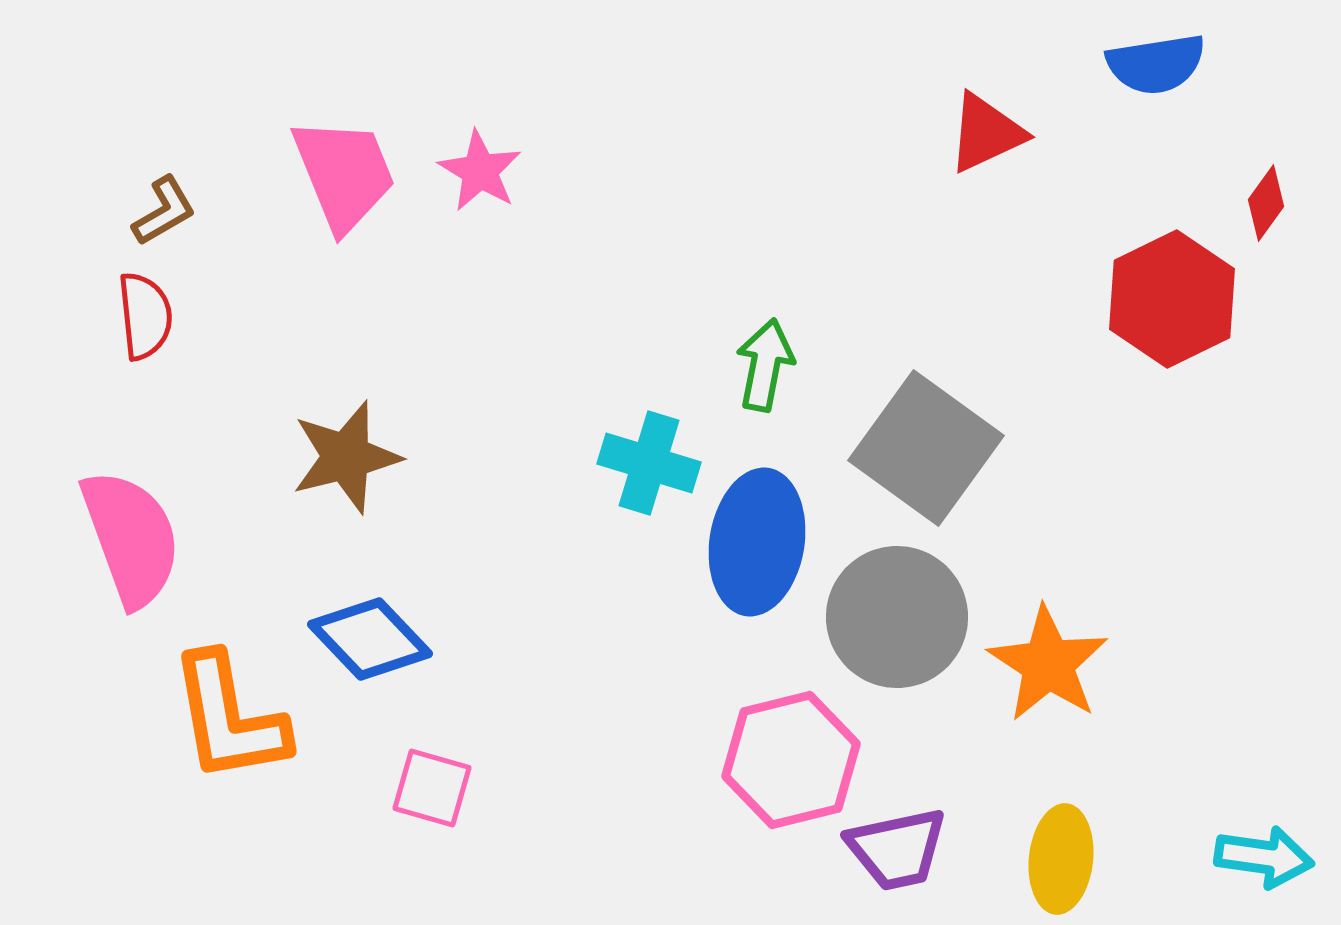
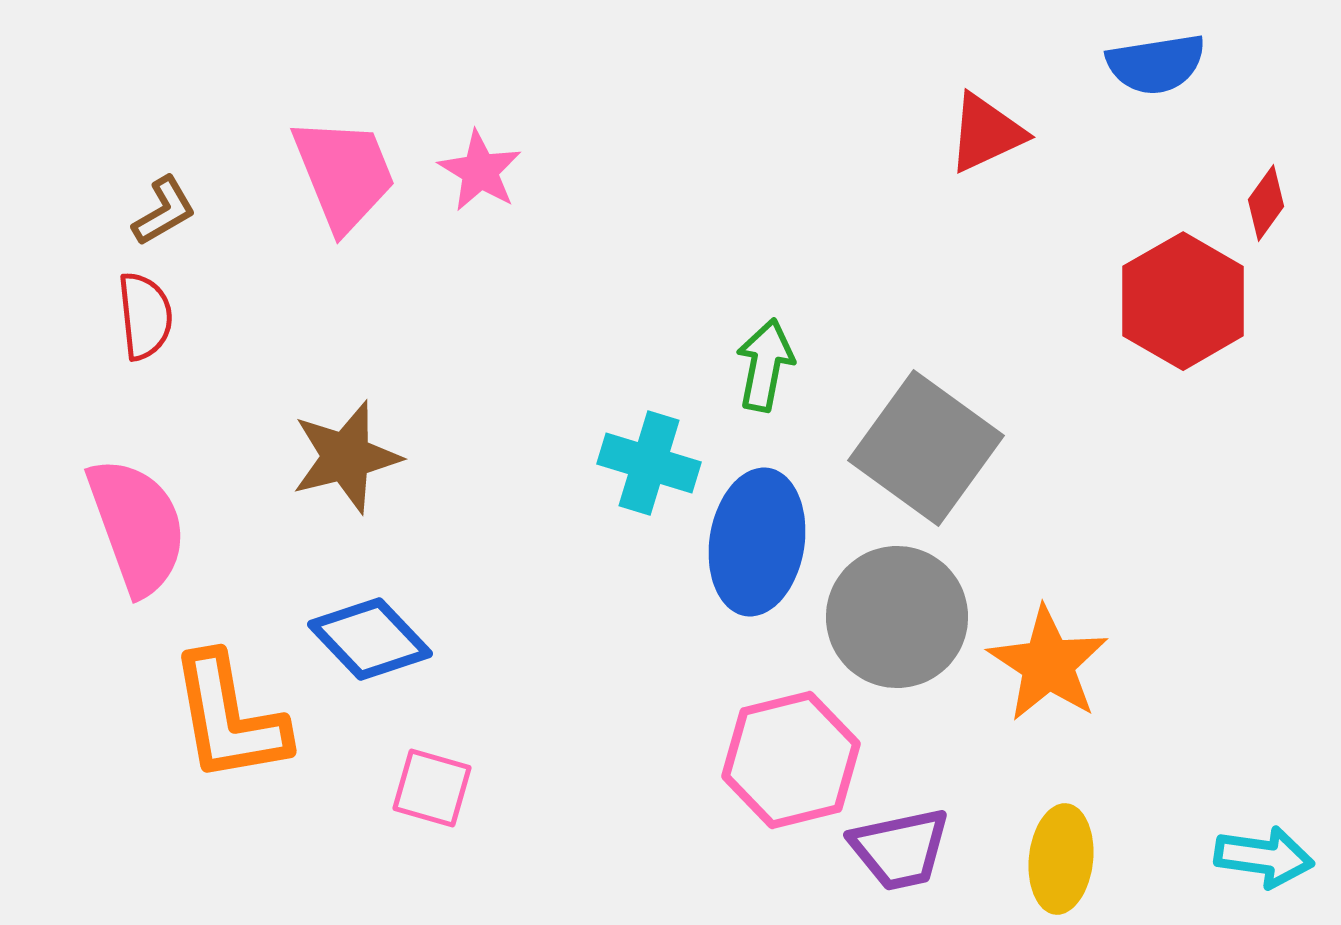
red hexagon: moved 11 px right, 2 px down; rotated 4 degrees counterclockwise
pink semicircle: moved 6 px right, 12 px up
purple trapezoid: moved 3 px right
